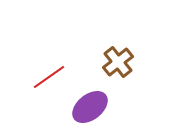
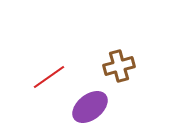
brown cross: moved 1 px right, 4 px down; rotated 24 degrees clockwise
